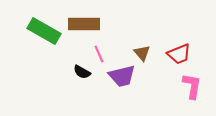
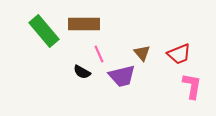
green rectangle: rotated 20 degrees clockwise
